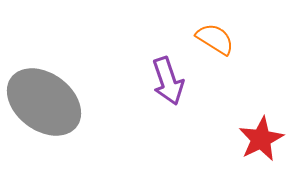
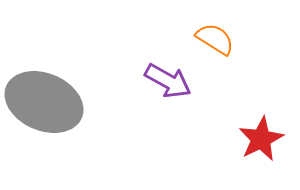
purple arrow: rotated 42 degrees counterclockwise
gray ellipse: rotated 14 degrees counterclockwise
